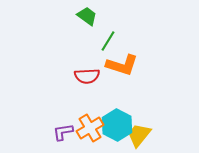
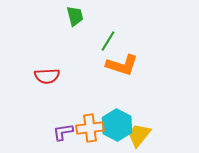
green trapezoid: moved 12 px left; rotated 40 degrees clockwise
red semicircle: moved 40 px left
orange cross: rotated 24 degrees clockwise
